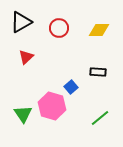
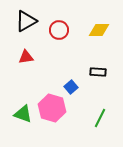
black triangle: moved 5 px right, 1 px up
red circle: moved 2 px down
red triangle: rotated 35 degrees clockwise
pink hexagon: moved 2 px down
green triangle: rotated 36 degrees counterclockwise
green line: rotated 24 degrees counterclockwise
